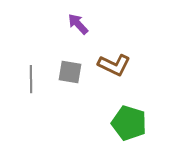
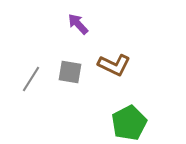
gray line: rotated 32 degrees clockwise
green pentagon: rotated 28 degrees clockwise
